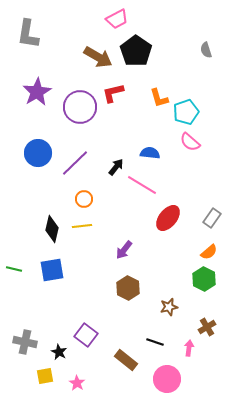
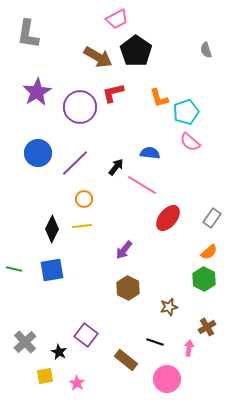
black diamond: rotated 12 degrees clockwise
gray cross: rotated 35 degrees clockwise
